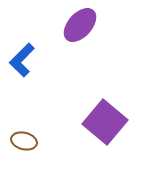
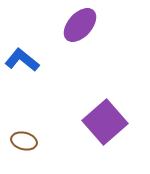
blue L-shape: rotated 84 degrees clockwise
purple square: rotated 9 degrees clockwise
